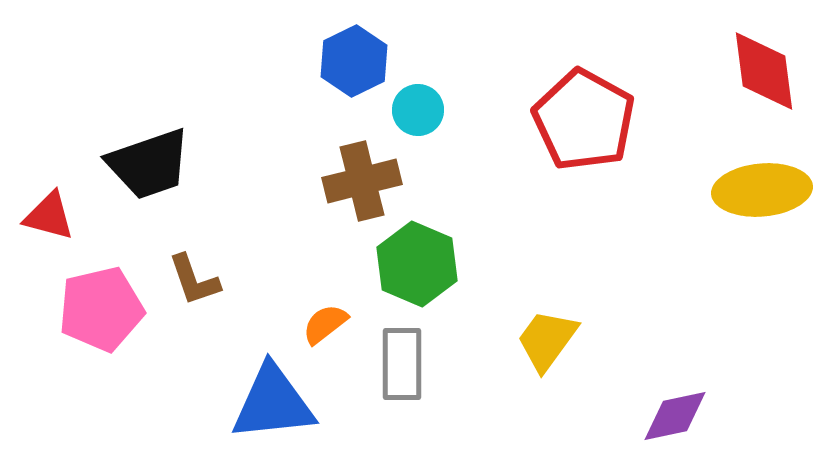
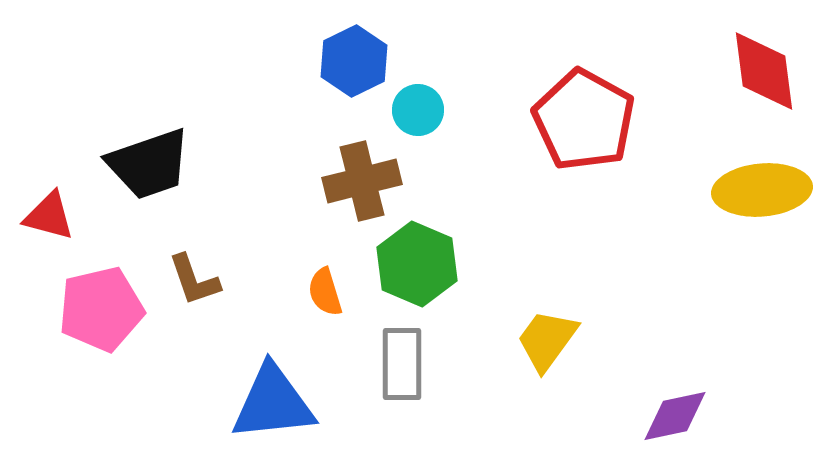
orange semicircle: moved 32 px up; rotated 69 degrees counterclockwise
